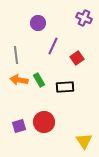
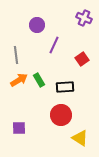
purple circle: moved 1 px left, 2 px down
purple line: moved 1 px right, 1 px up
red square: moved 5 px right, 1 px down
orange arrow: rotated 138 degrees clockwise
red circle: moved 17 px right, 7 px up
purple square: moved 2 px down; rotated 16 degrees clockwise
yellow triangle: moved 4 px left, 3 px up; rotated 24 degrees counterclockwise
